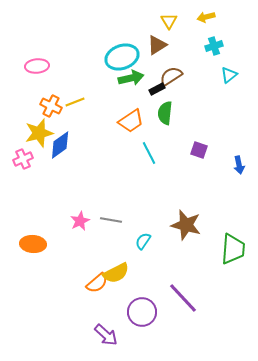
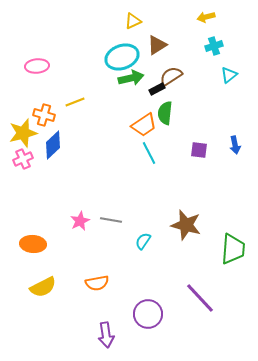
yellow triangle: moved 36 px left; rotated 36 degrees clockwise
orange cross: moved 7 px left, 9 px down; rotated 10 degrees counterclockwise
orange trapezoid: moved 13 px right, 4 px down
yellow star: moved 16 px left
blue diamond: moved 7 px left; rotated 8 degrees counterclockwise
purple square: rotated 12 degrees counterclockwise
blue arrow: moved 4 px left, 20 px up
yellow semicircle: moved 73 px left, 14 px down
orange semicircle: rotated 30 degrees clockwise
purple line: moved 17 px right
purple circle: moved 6 px right, 2 px down
purple arrow: rotated 40 degrees clockwise
